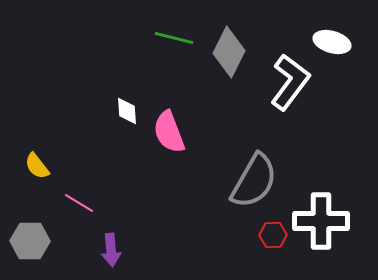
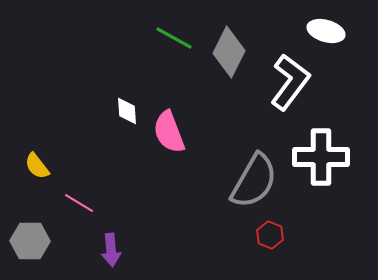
green line: rotated 15 degrees clockwise
white ellipse: moved 6 px left, 11 px up
white cross: moved 64 px up
red hexagon: moved 3 px left; rotated 24 degrees clockwise
